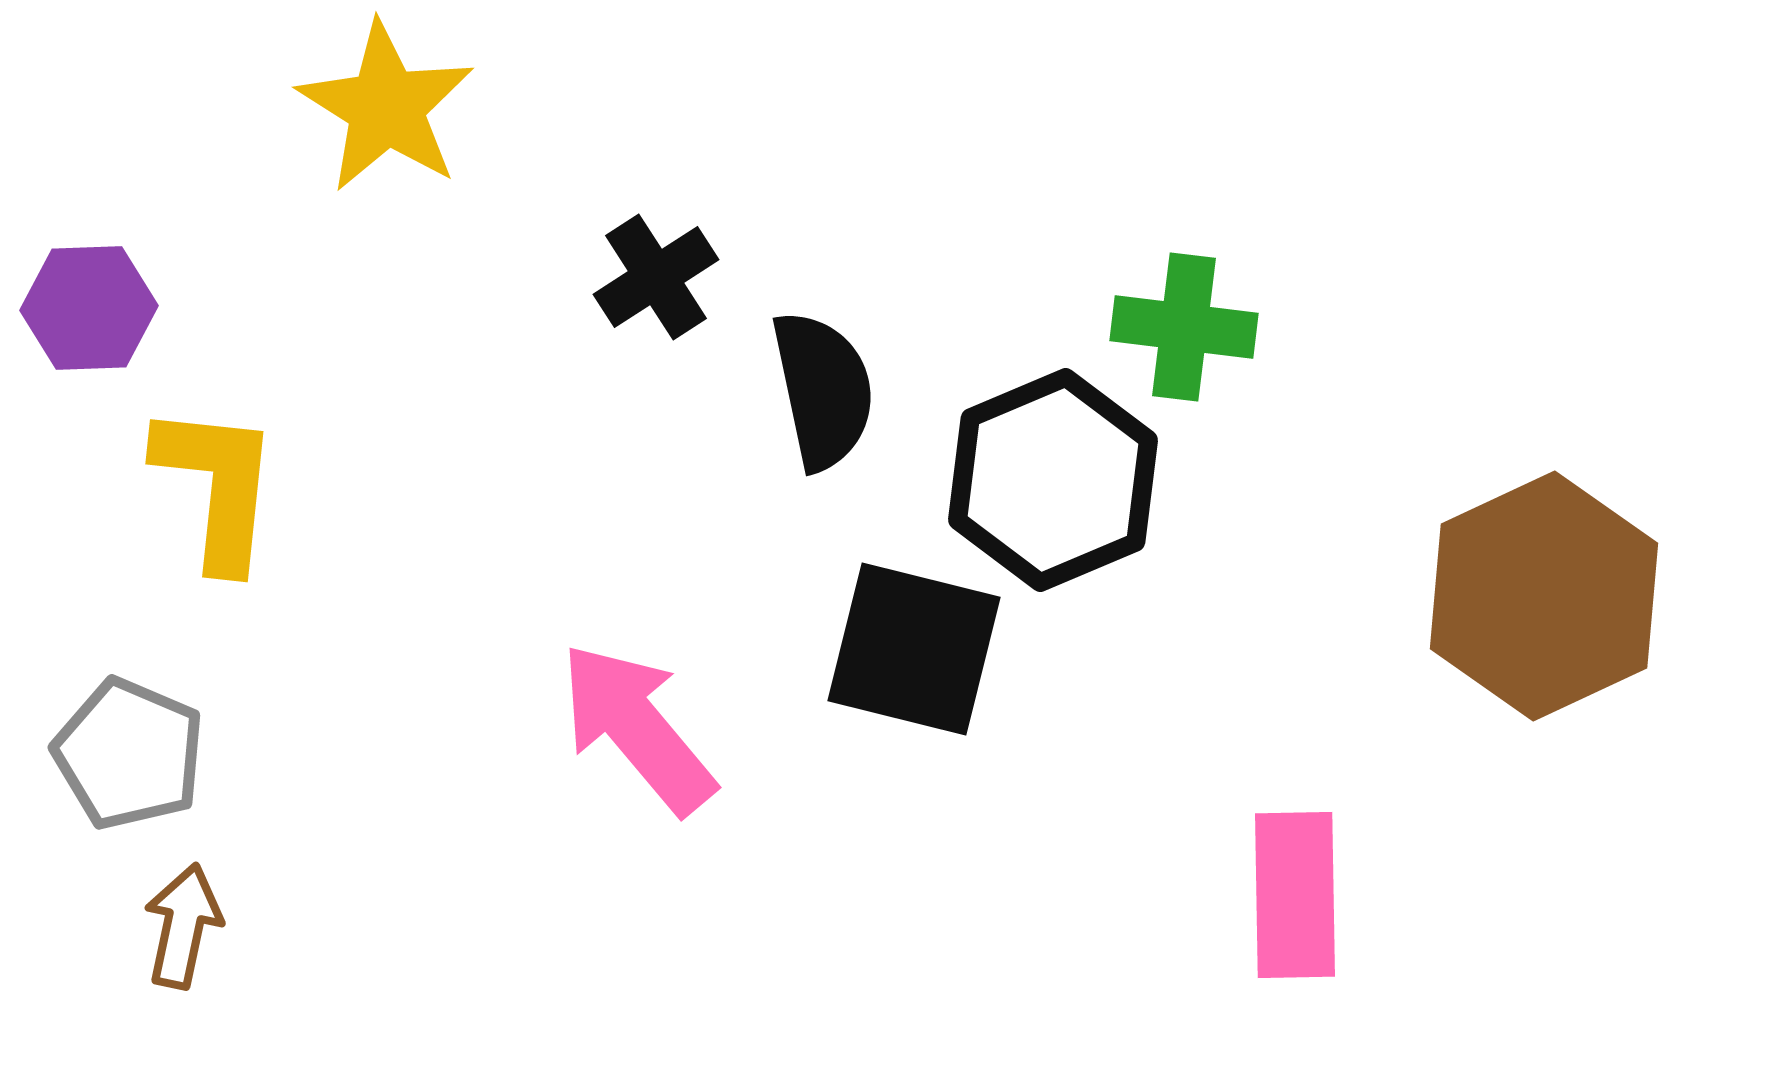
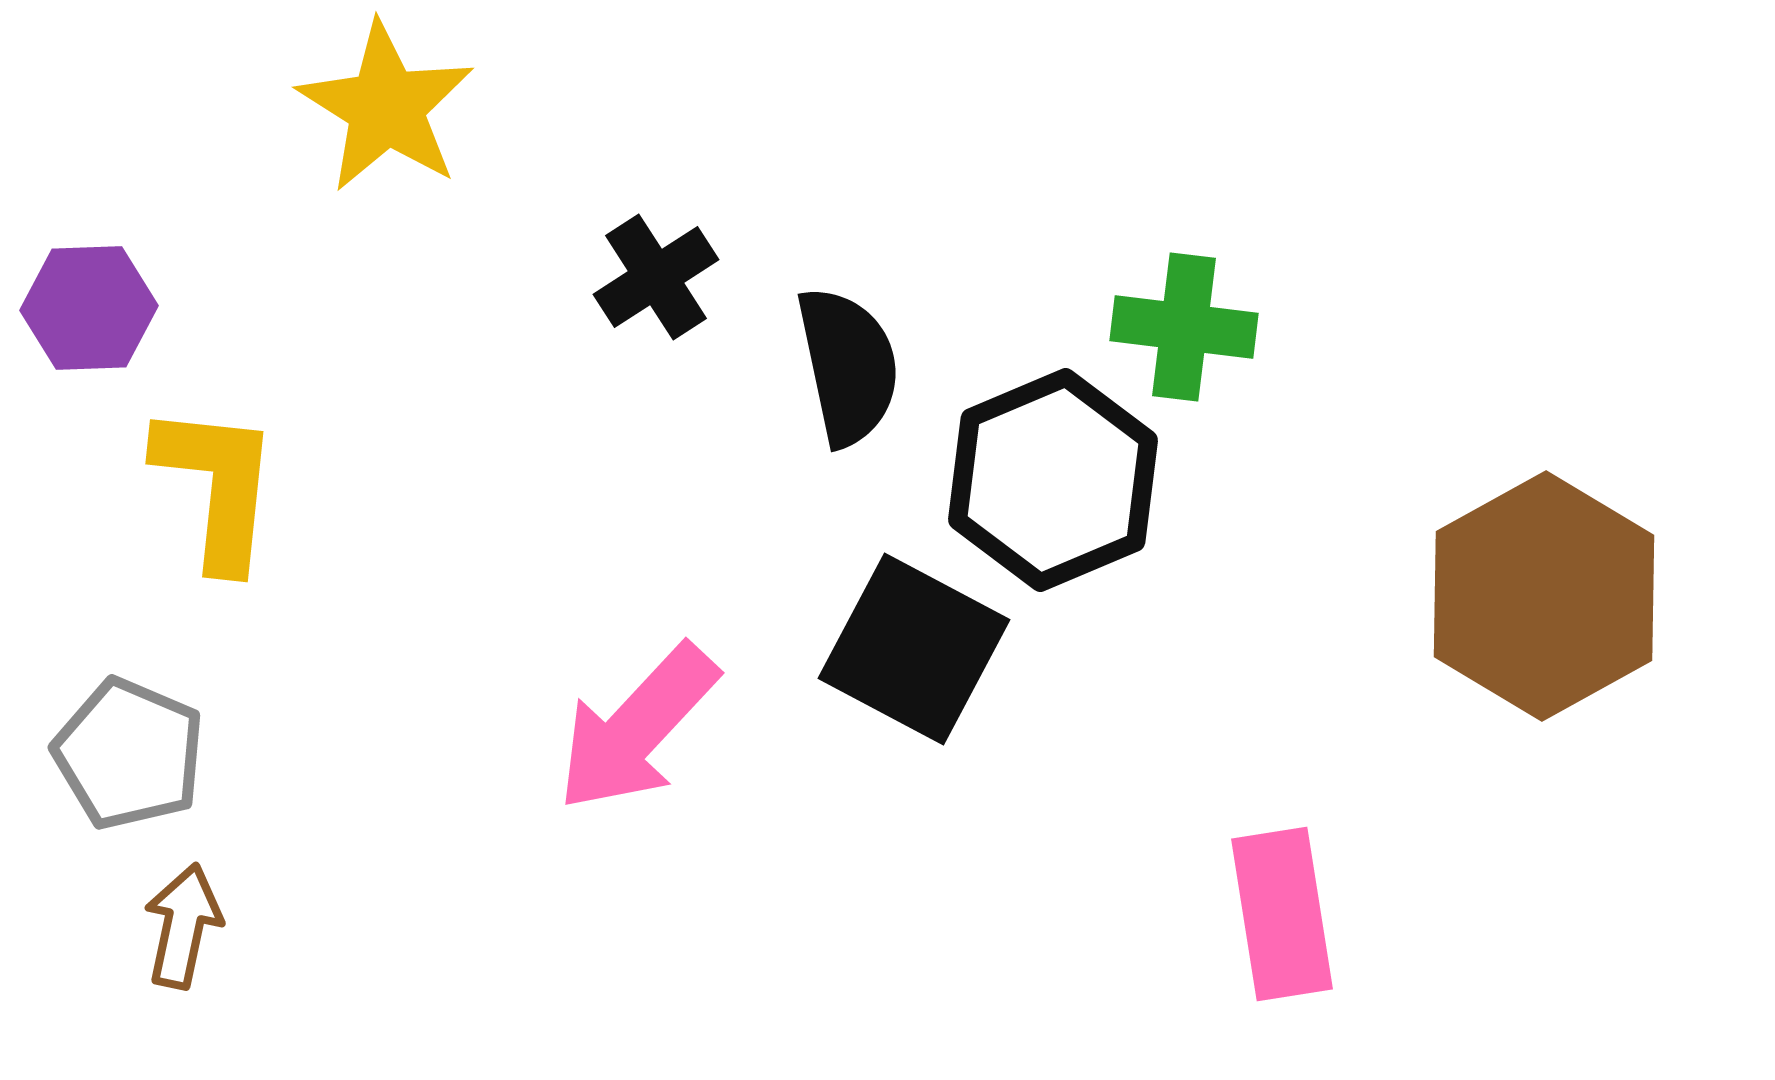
black semicircle: moved 25 px right, 24 px up
brown hexagon: rotated 4 degrees counterclockwise
black square: rotated 14 degrees clockwise
pink arrow: rotated 97 degrees counterclockwise
pink rectangle: moved 13 px left, 19 px down; rotated 8 degrees counterclockwise
